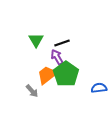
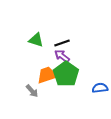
green triangle: rotated 42 degrees counterclockwise
purple arrow: moved 5 px right, 1 px up; rotated 21 degrees counterclockwise
orange trapezoid: rotated 20 degrees clockwise
blue semicircle: moved 1 px right
